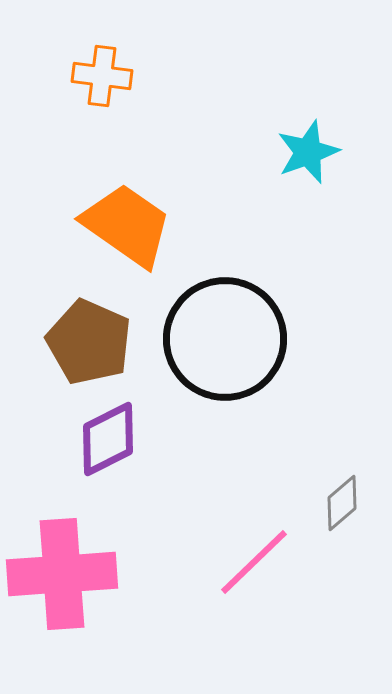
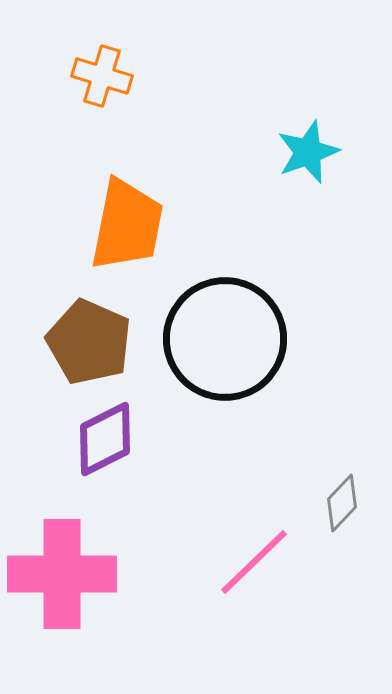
orange cross: rotated 10 degrees clockwise
orange trapezoid: rotated 66 degrees clockwise
purple diamond: moved 3 px left
gray diamond: rotated 6 degrees counterclockwise
pink cross: rotated 4 degrees clockwise
